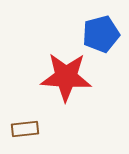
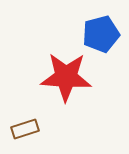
brown rectangle: rotated 12 degrees counterclockwise
